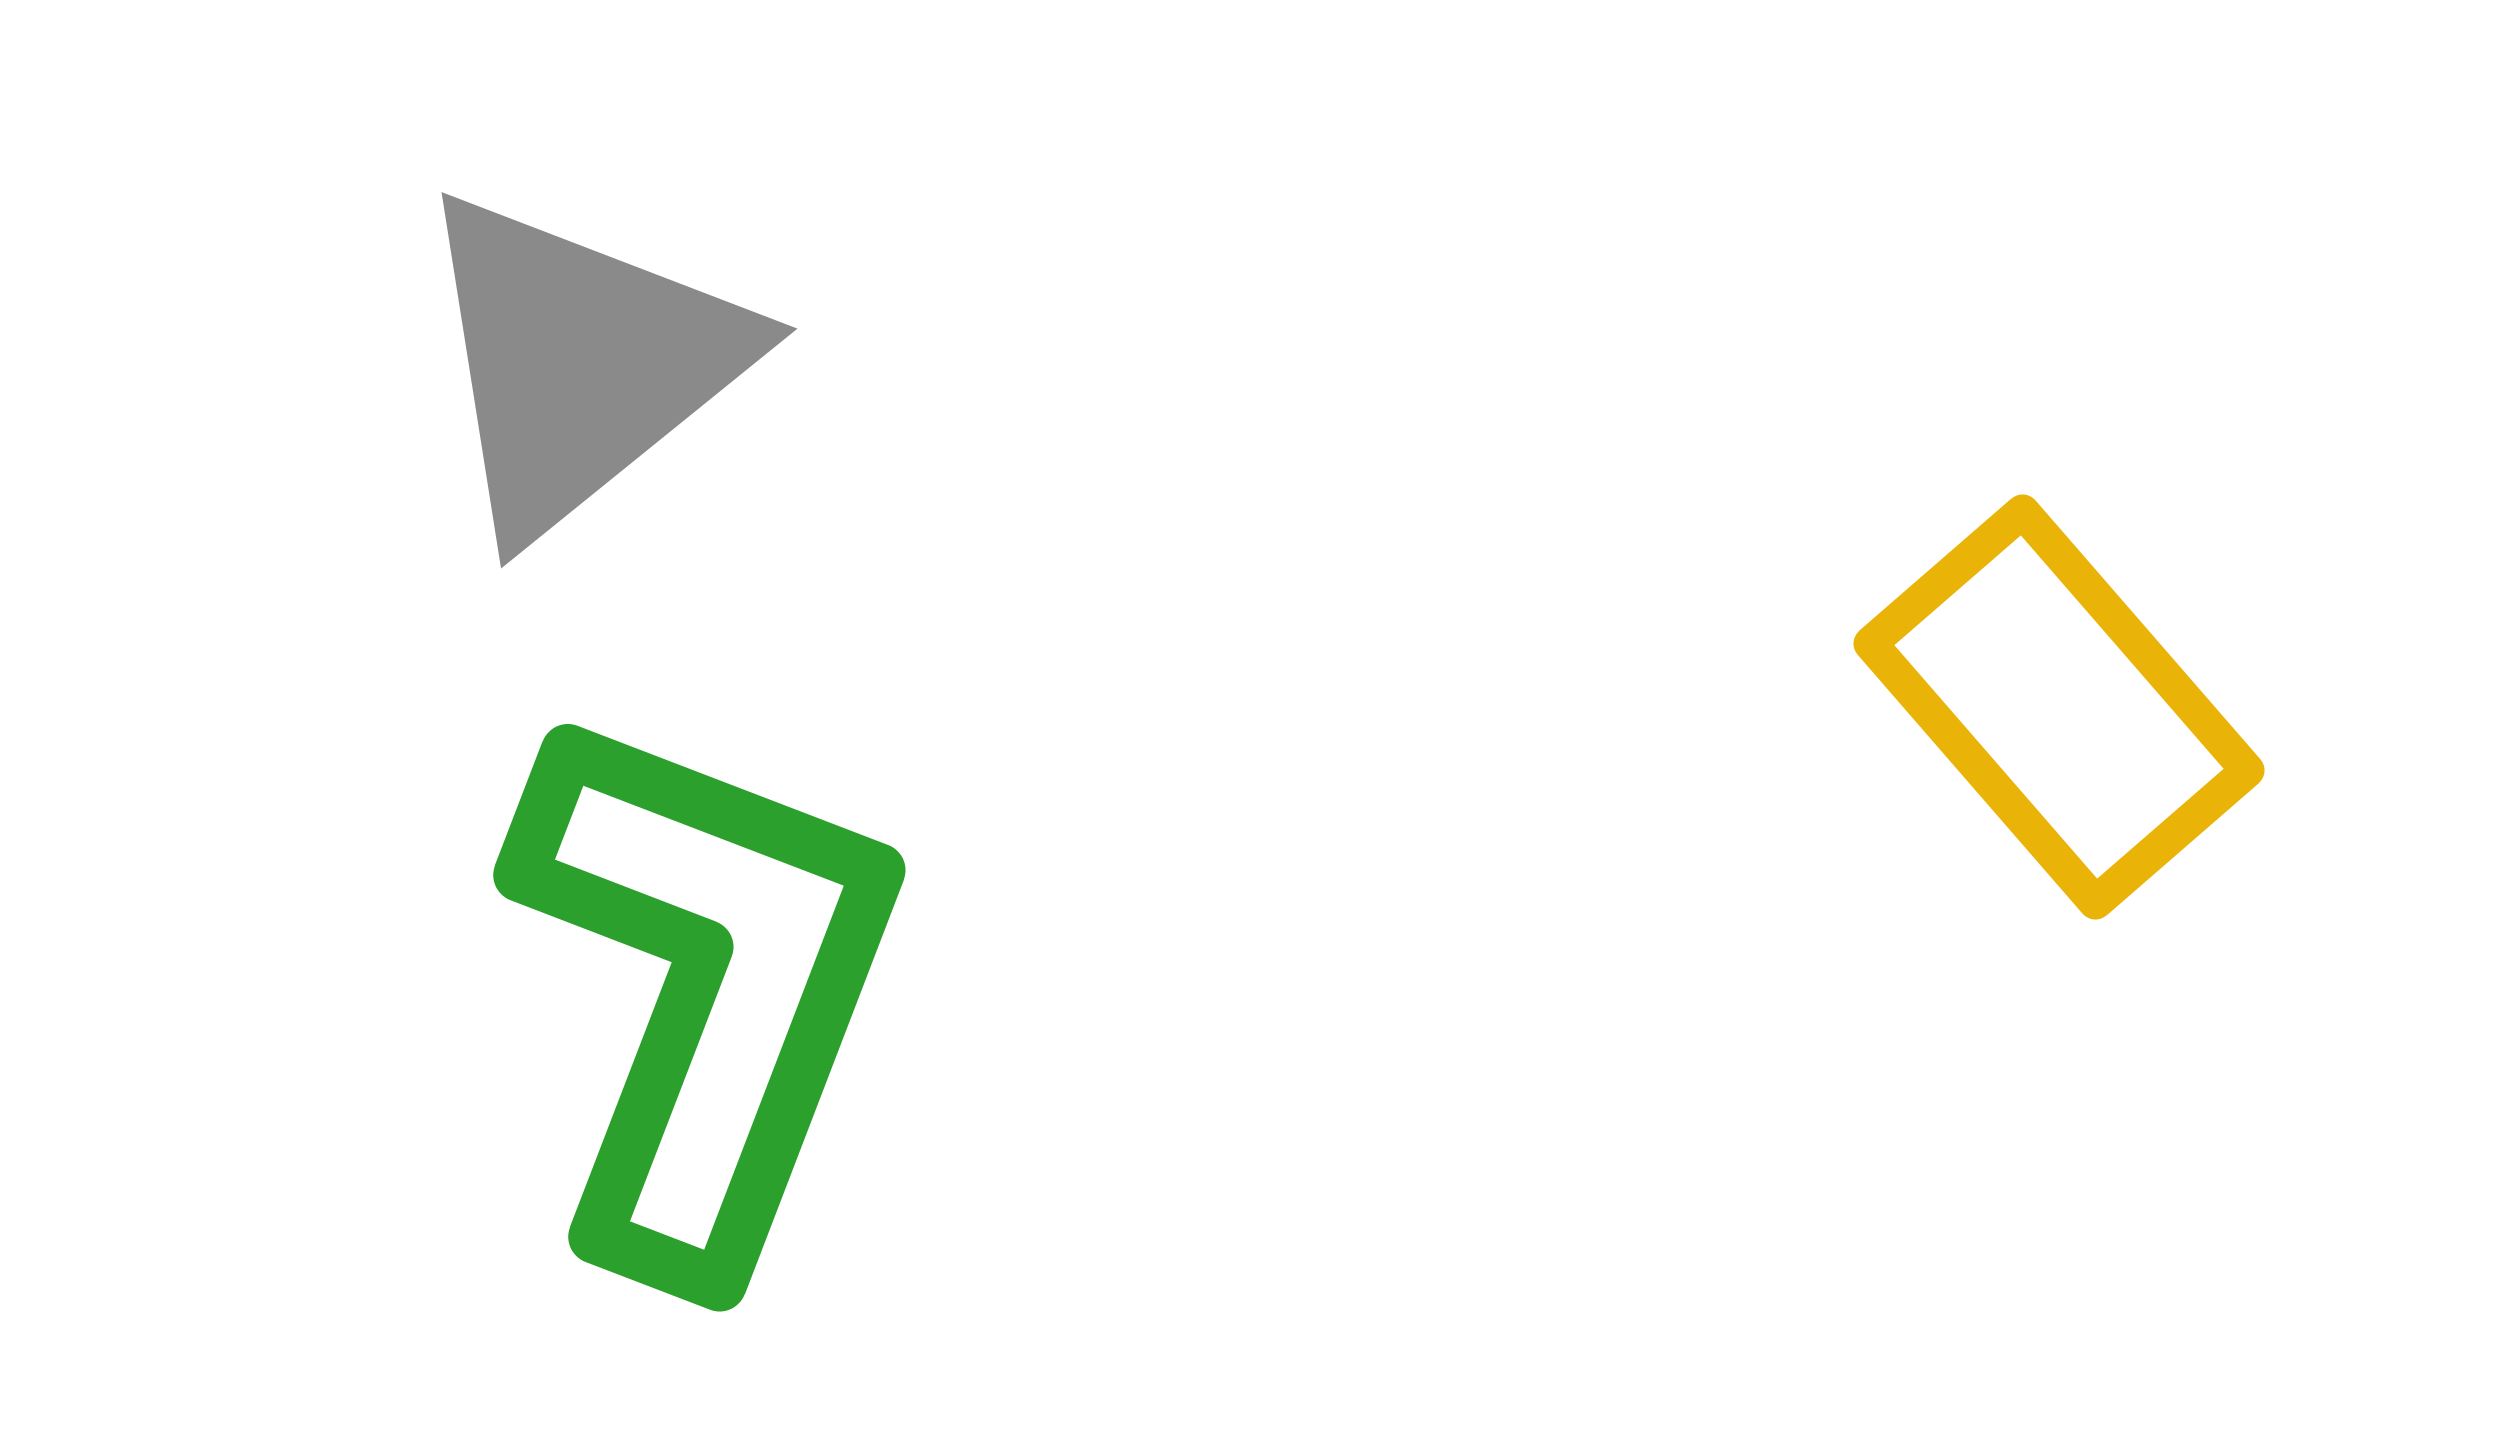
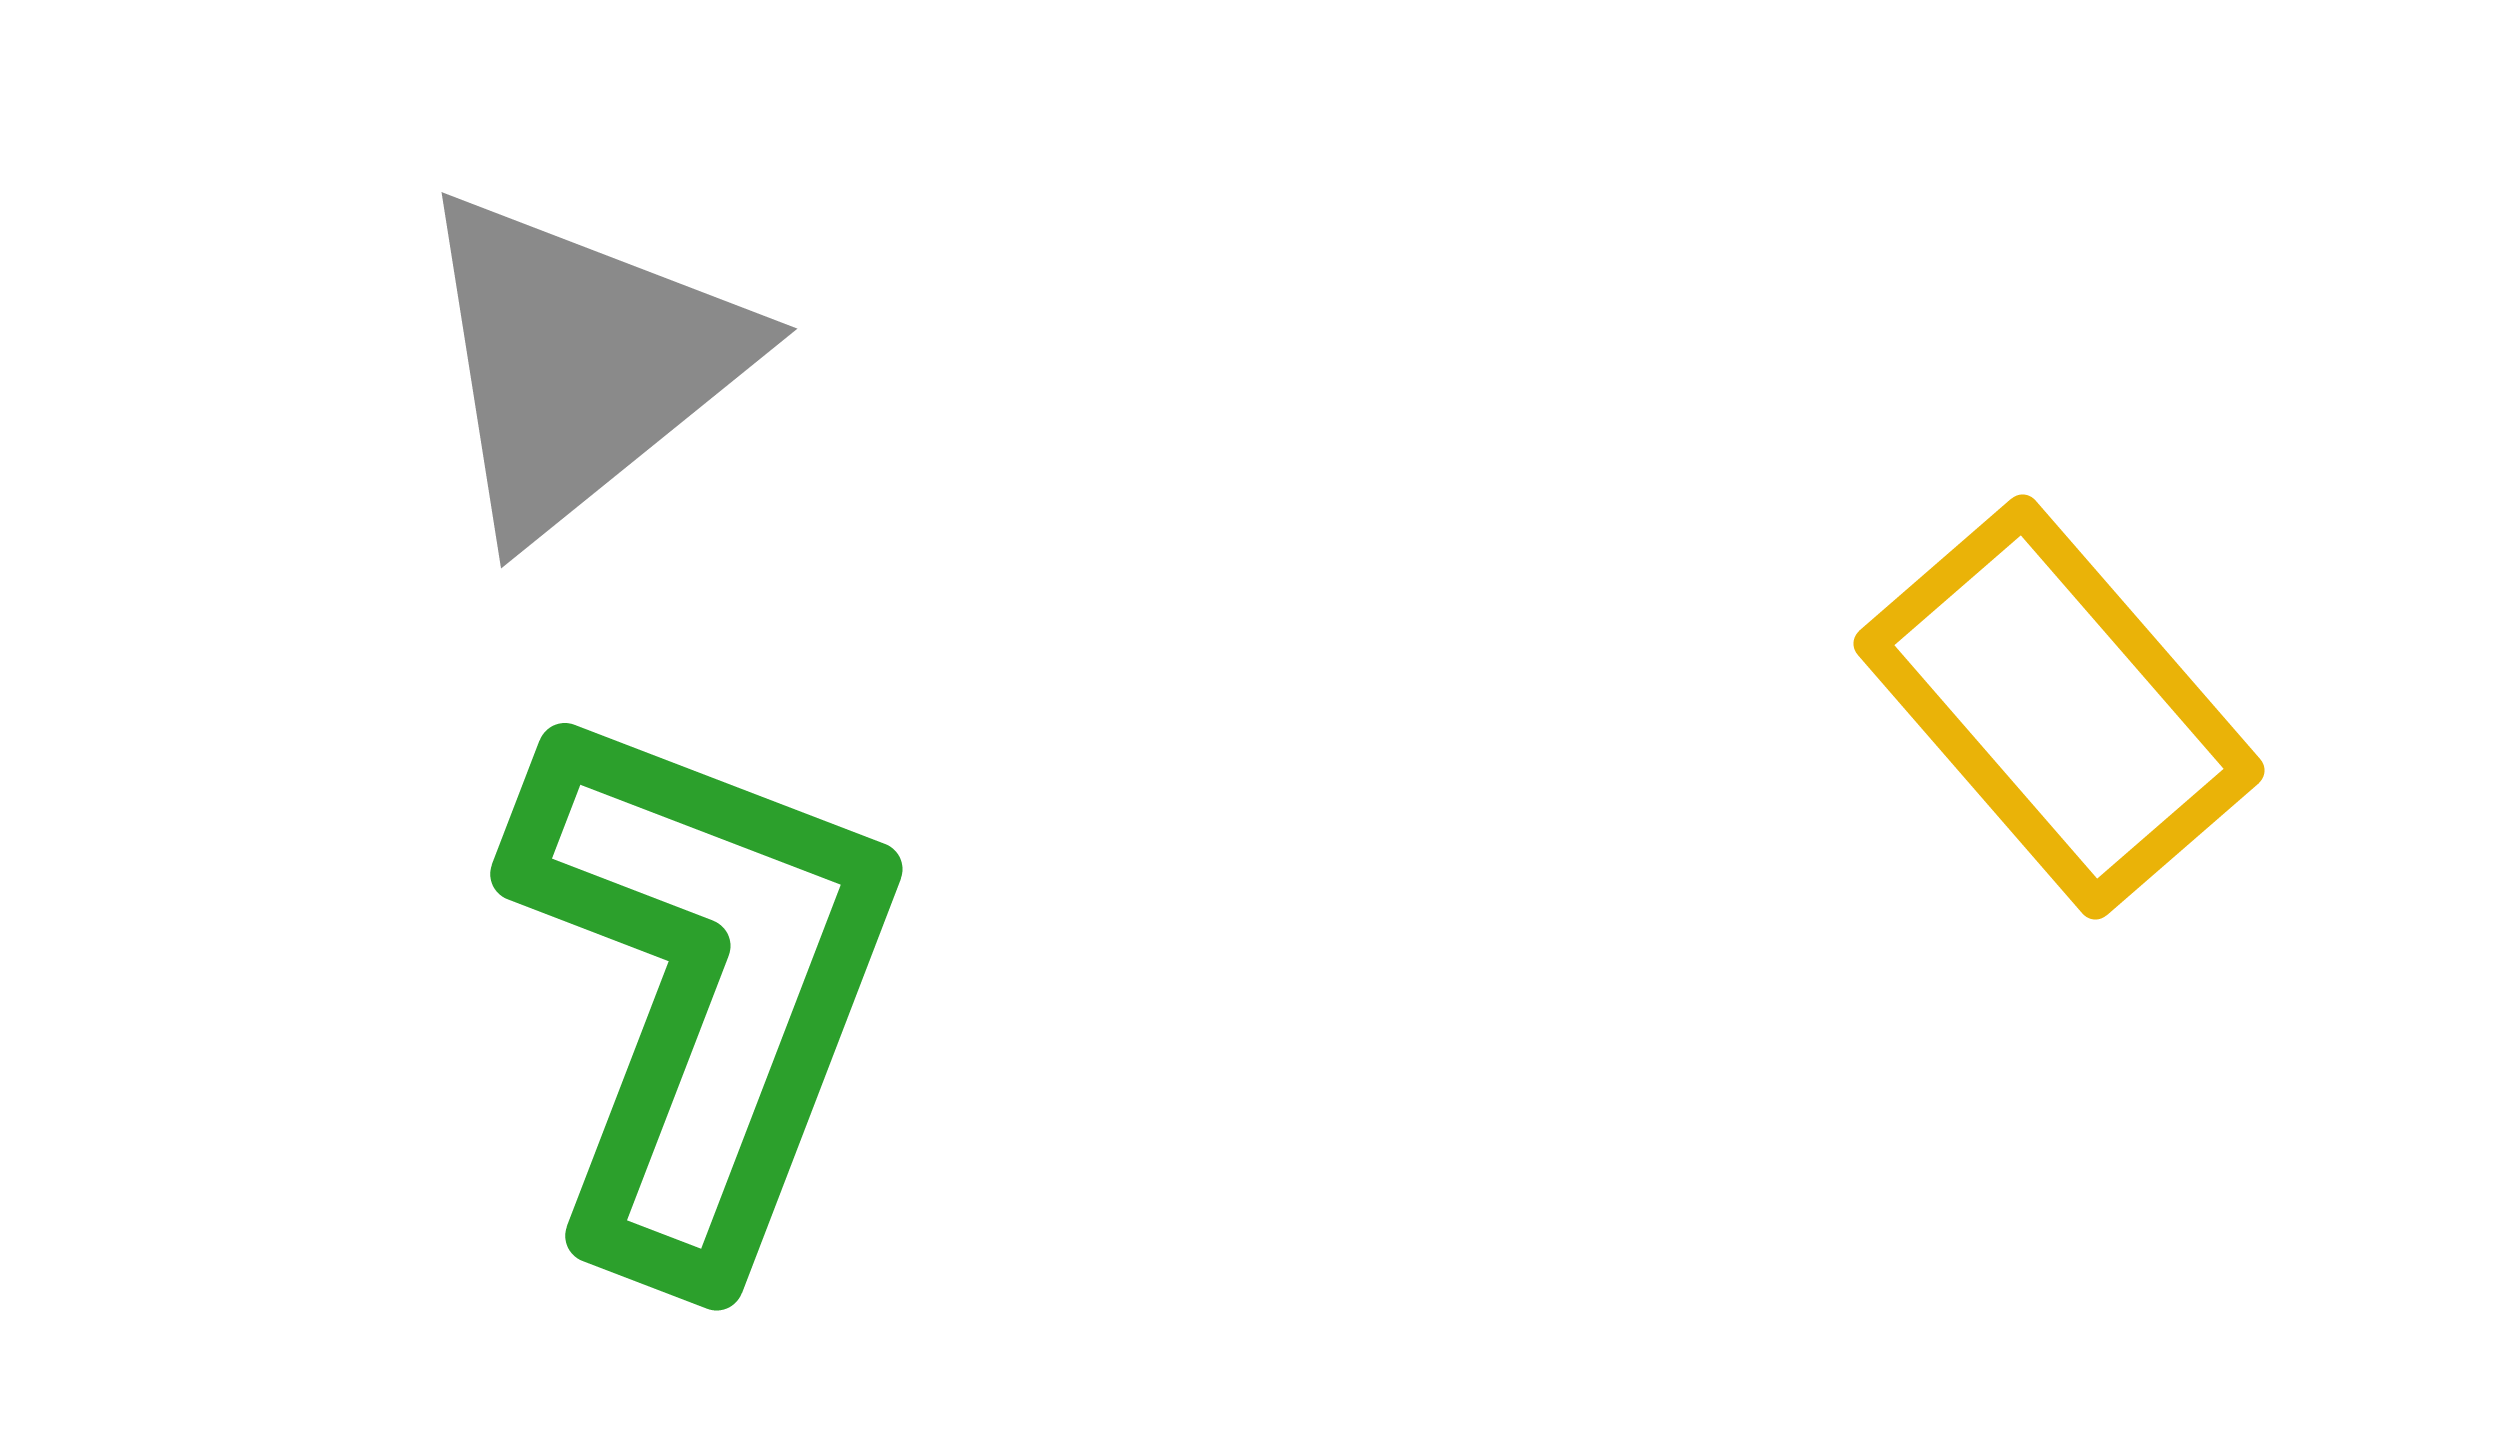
green L-shape: moved 3 px left, 1 px up
